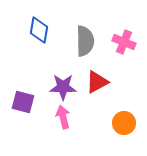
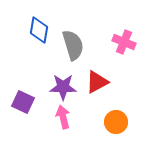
gray semicircle: moved 12 px left, 4 px down; rotated 16 degrees counterclockwise
purple square: rotated 10 degrees clockwise
orange circle: moved 8 px left, 1 px up
